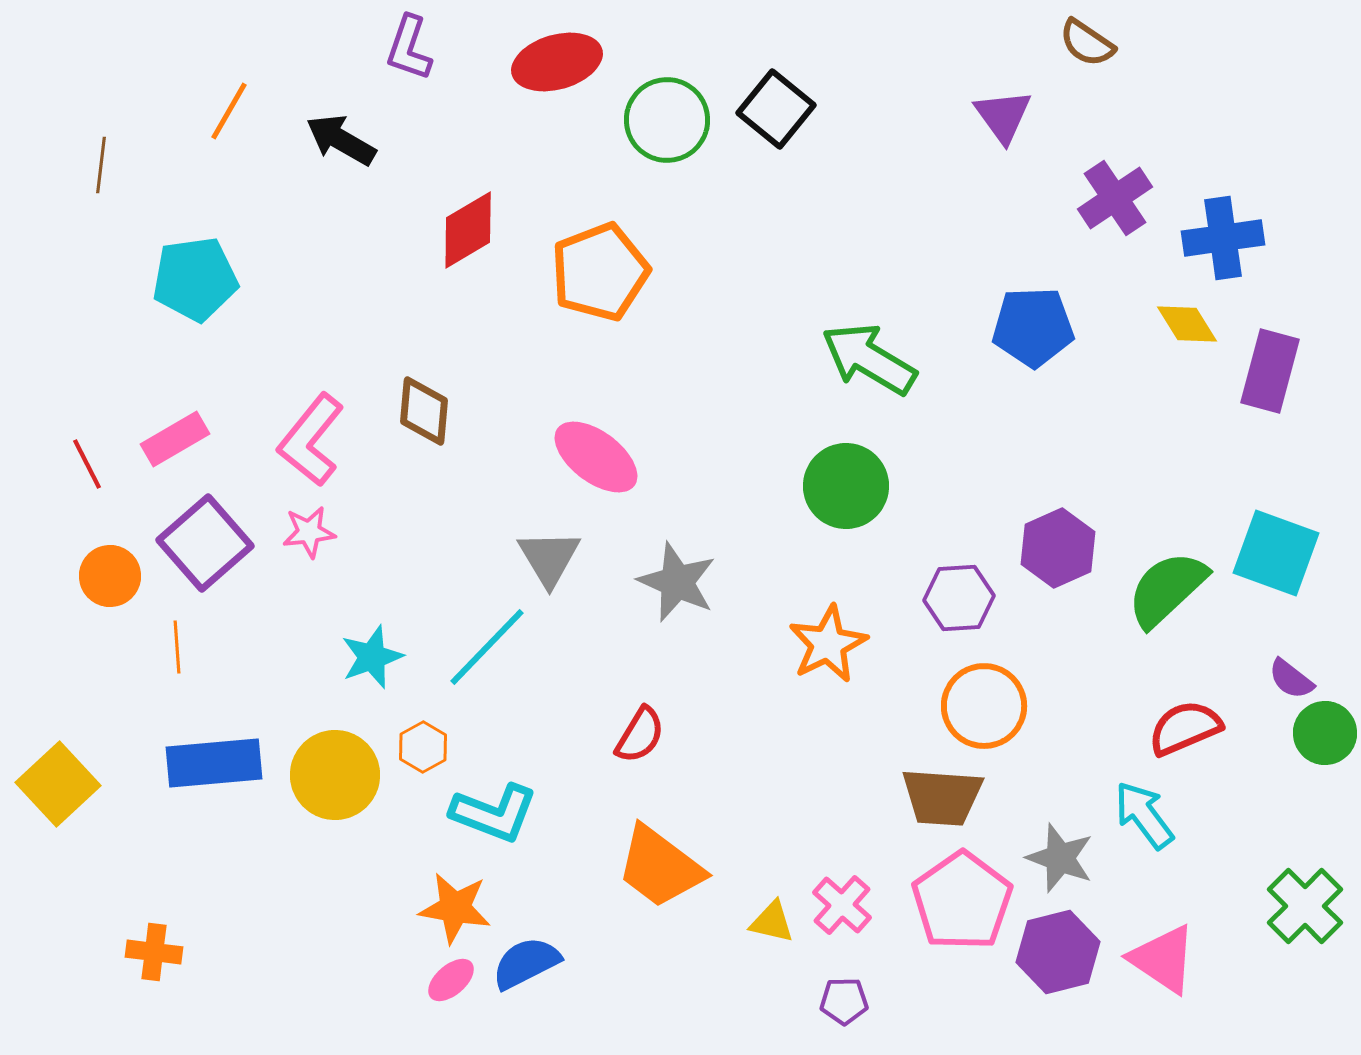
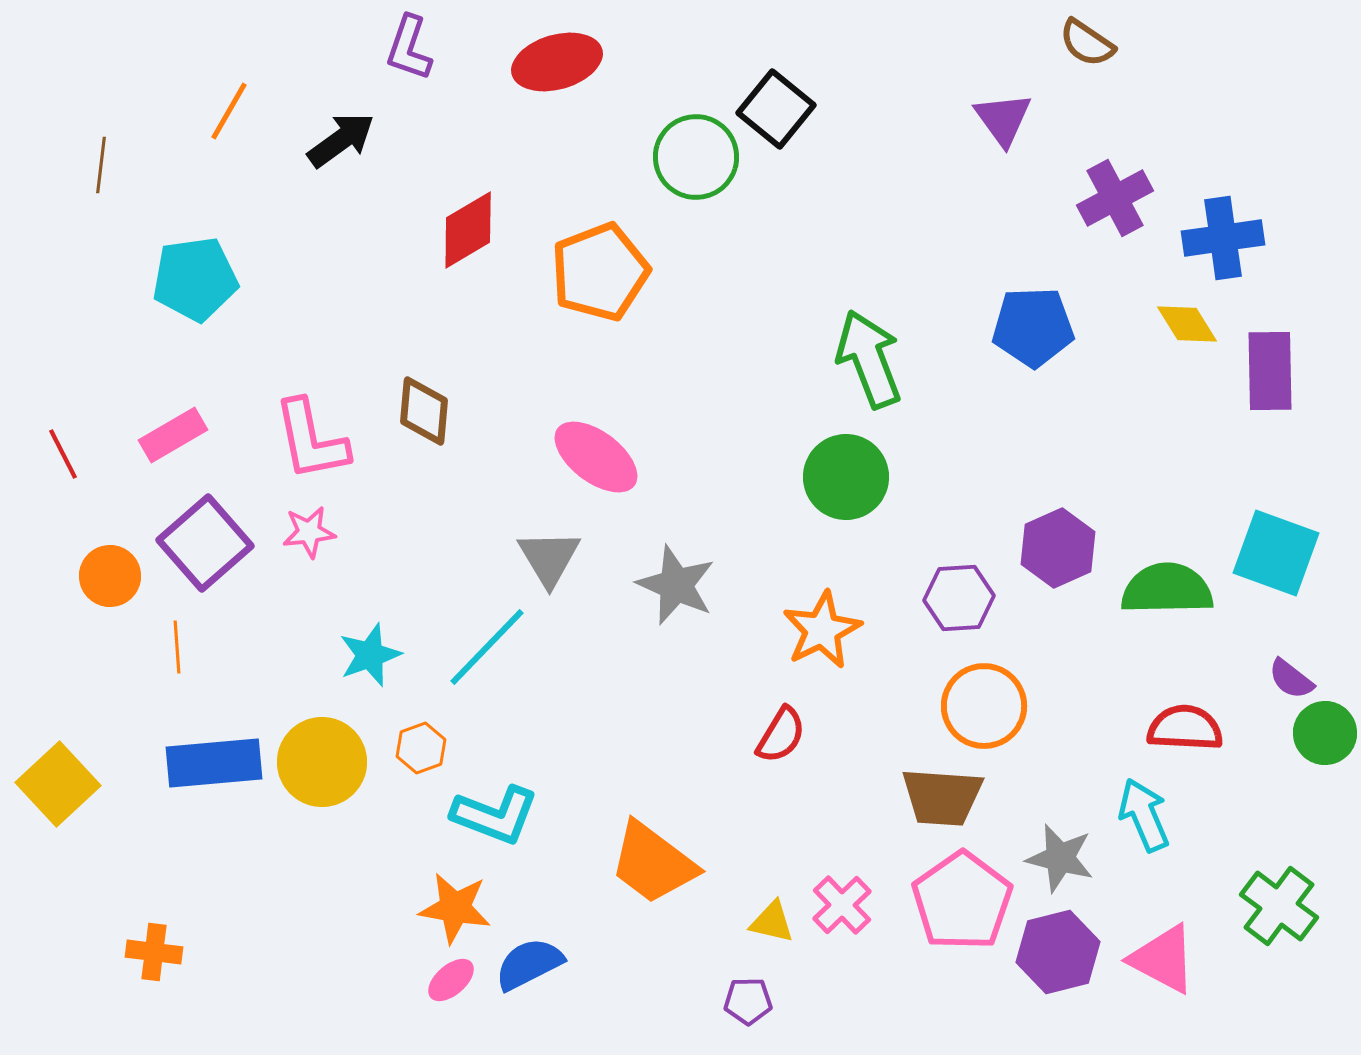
purple triangle at (1003, 116): moved 3 px down
green circle at (667, 120): moved 29 px right, 37 px down
black arrow at (341, 140): rotated 114 degrees clockwise
purple cross at (1115, 198): rotated 6 degrees clockwise
green arrow at (869, 359): rotated 38 degrees clockwise
purple rectangle at (1270, 371): rotated 16 degrees counterclockwise
pink rectangle at (175, 439): moved 2 px left, 4 px up
pink L-shape at (311, 440): rotated 50 degrees counterclockwise
red line at (87, 464): moved 24 px left, 10 px up
green circle at (846, 486): moved 9 px up
gray star at (677, 582): moved 1 px left, 3 px down
green semicircle at (1167, 589): rotated 42 degrees clockwise
orange star at (828, 644): moved 6 px left, 14 px up
cyan star at (372, 657): moved 2 px left, 2 px up
red semicircle at (1185, 728): rotated 26 degrees clockwise
red semicircle at (640, 735): moved 141 px right
orange hexagon at (423, 747): moved 2 px left, 1 px down; rotated 9 degrees clockwise
yellow circle at (335, 775): moved 13 px left, 13 px up
cyan L-shape at (494, 813): moved 1 px right, 2 px down
cyan arrow at (1144, 815): rotated 14 degrees clockwise
gray star at (1060, 858): rotated 6 degrees counterclockwise
orange trapezoid at (660, 867): moved 7 px left, 4 px up
pink cross at (842, 905): rotated 4 degrees clockwise
green cross at (1305, 906): moved 26 px left; rotated 8 degrees counterclockwise
pink triangle at (1163, 959): rotated 6 degrees counterclockwise
blue semicircle at (526, 963): moved 3 px right, 1 px down
purple pentagon at (844, 1001): moved 96 px left
